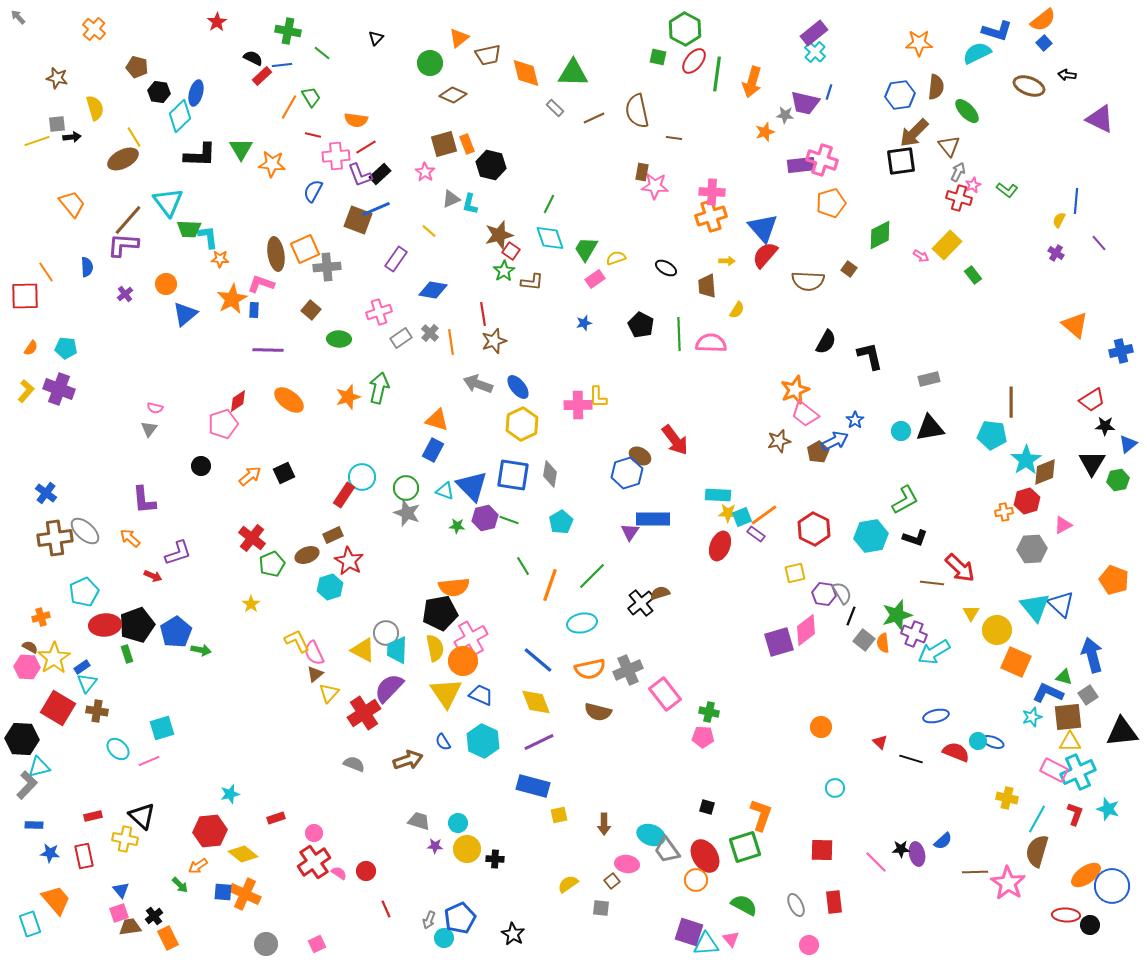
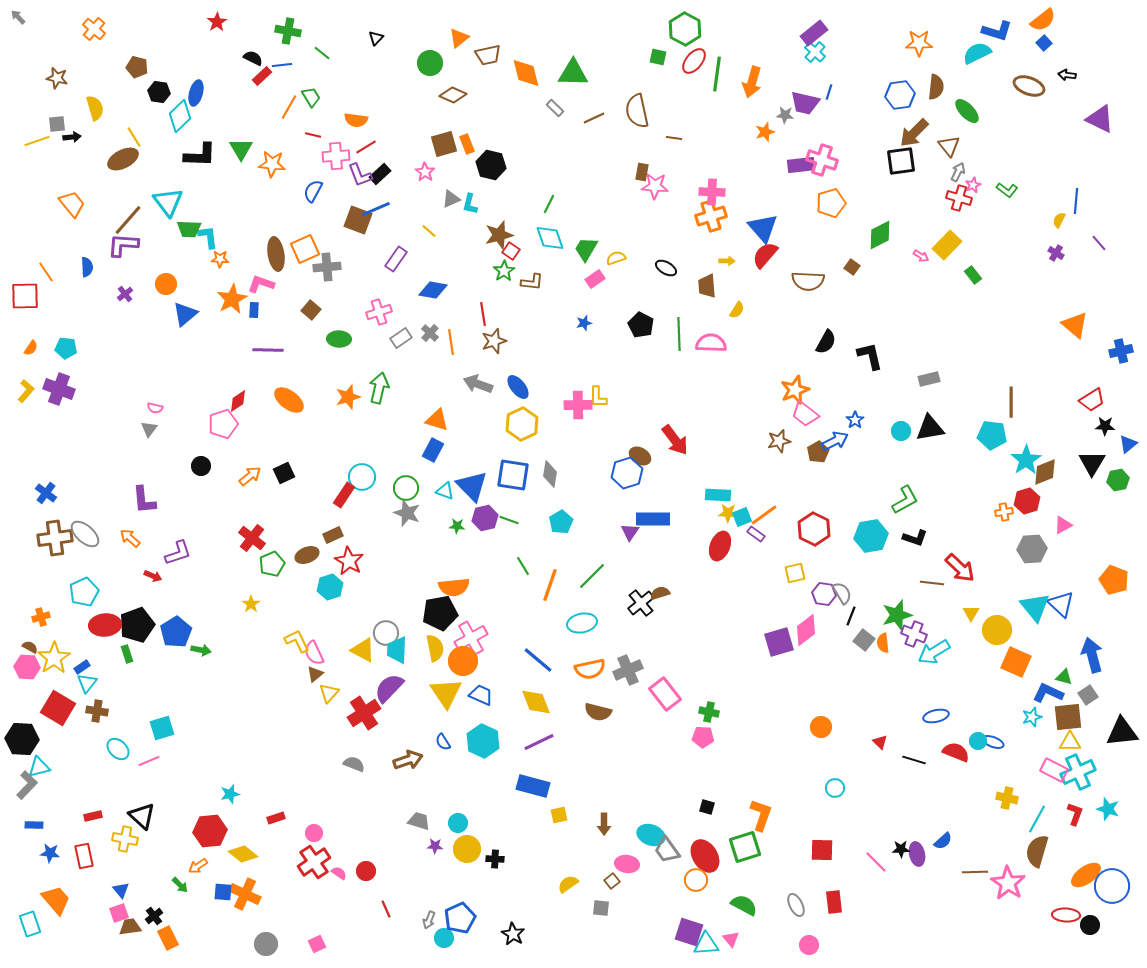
brown square at (849, 269): moved 3 px right, 2 px up
gray ellipse at (85, 531): moved 3 px down
black line at (911, 759): moved 3 px right, 1 px down
